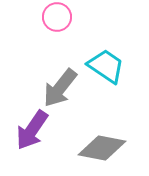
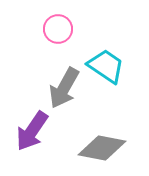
pink circle: moved 1 px right, 12 px down
gray arrow: moved 4 px right; rotated 9 degrees counterclockwise
purple arrow: moved 1 px down
